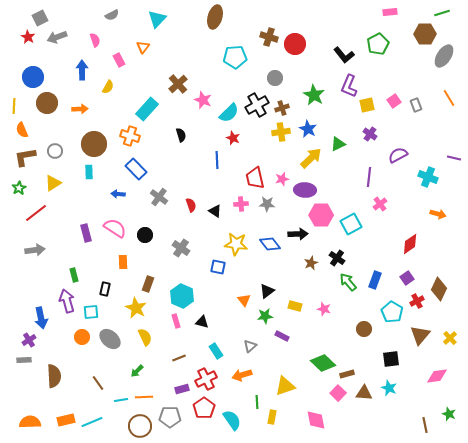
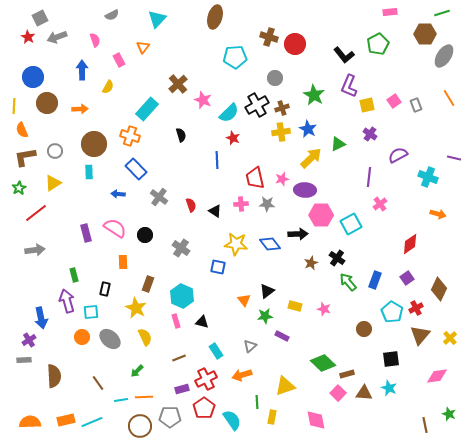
red cross at (417, 301): moved 1 px left, 7 px down
